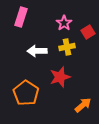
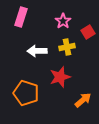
pink star: moved 1 px left, 2 px up
orange pentagon: rotated 15 degrees counterclockwise
orange arrow: moved 5 px up
